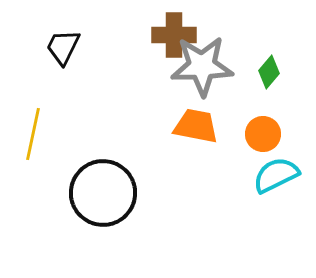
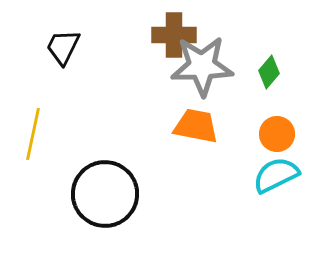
orange circle: moved 14 px right
black circle: moved 2 px right, 1 px down
